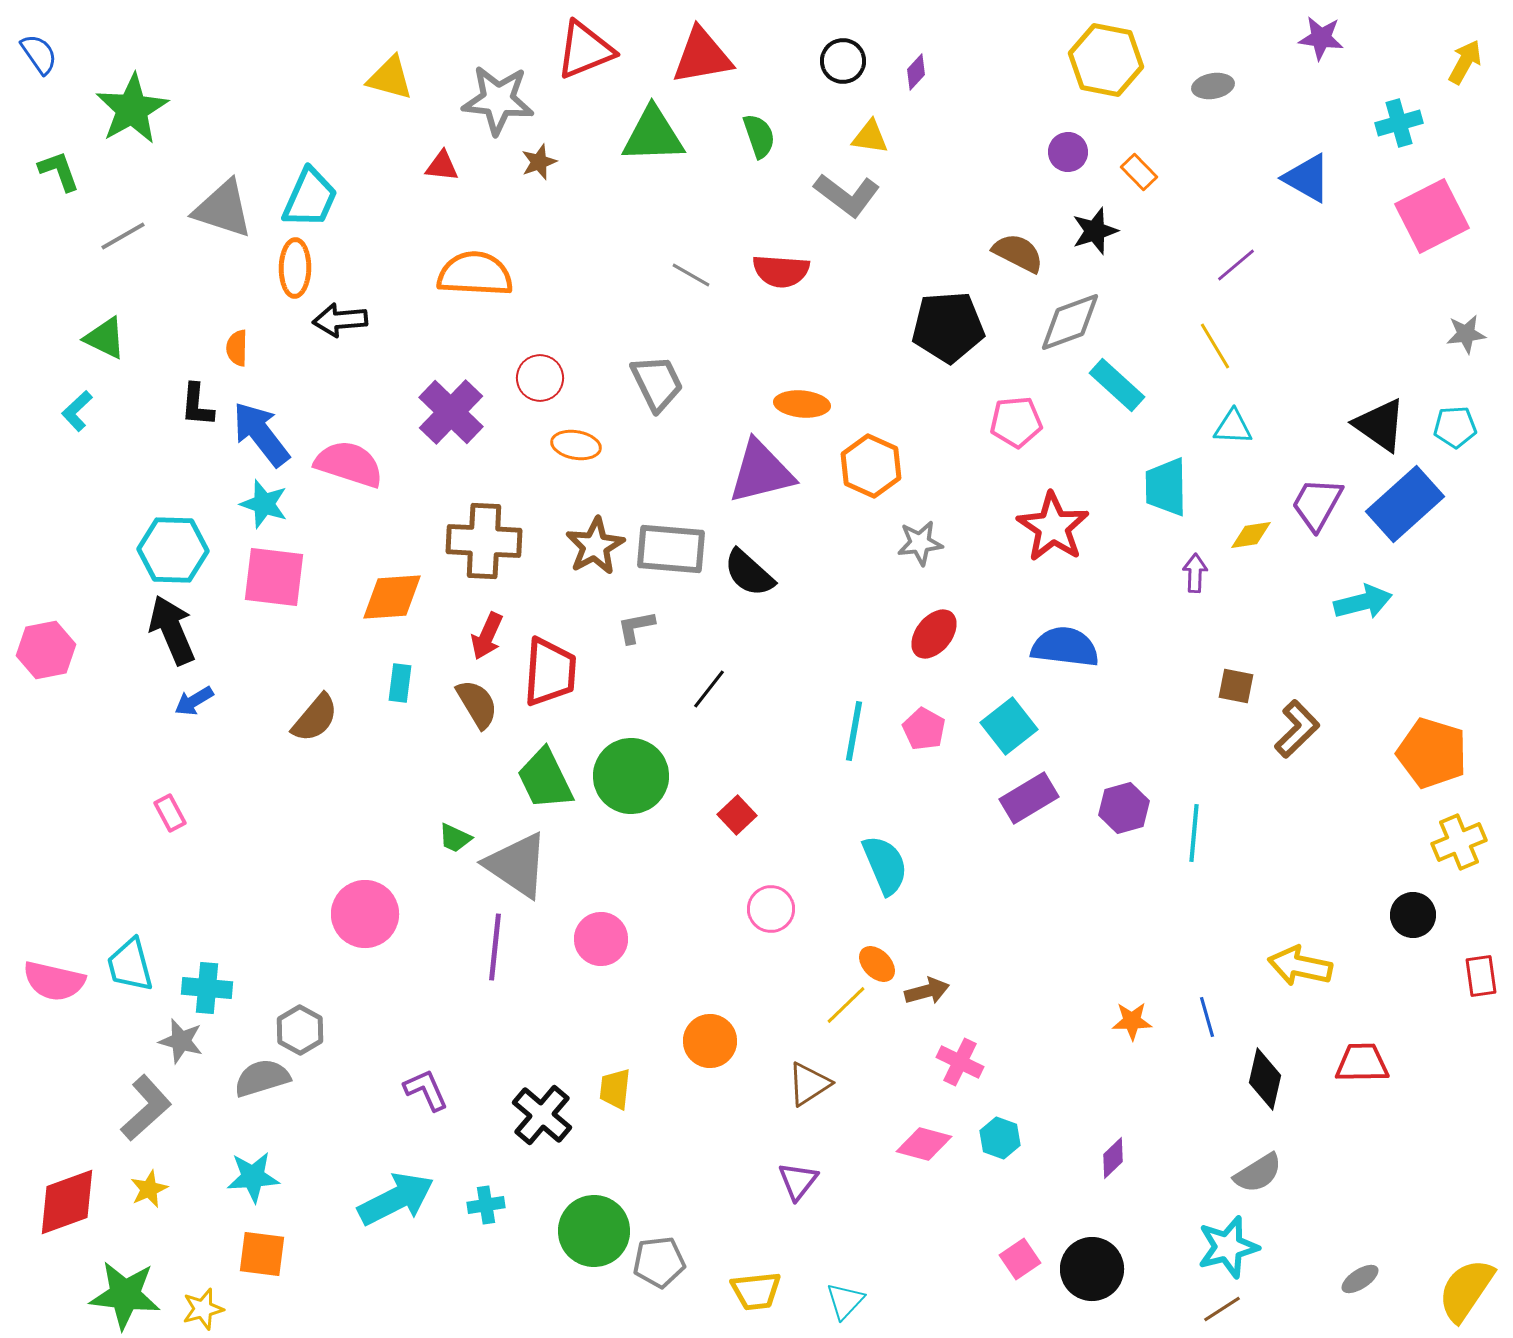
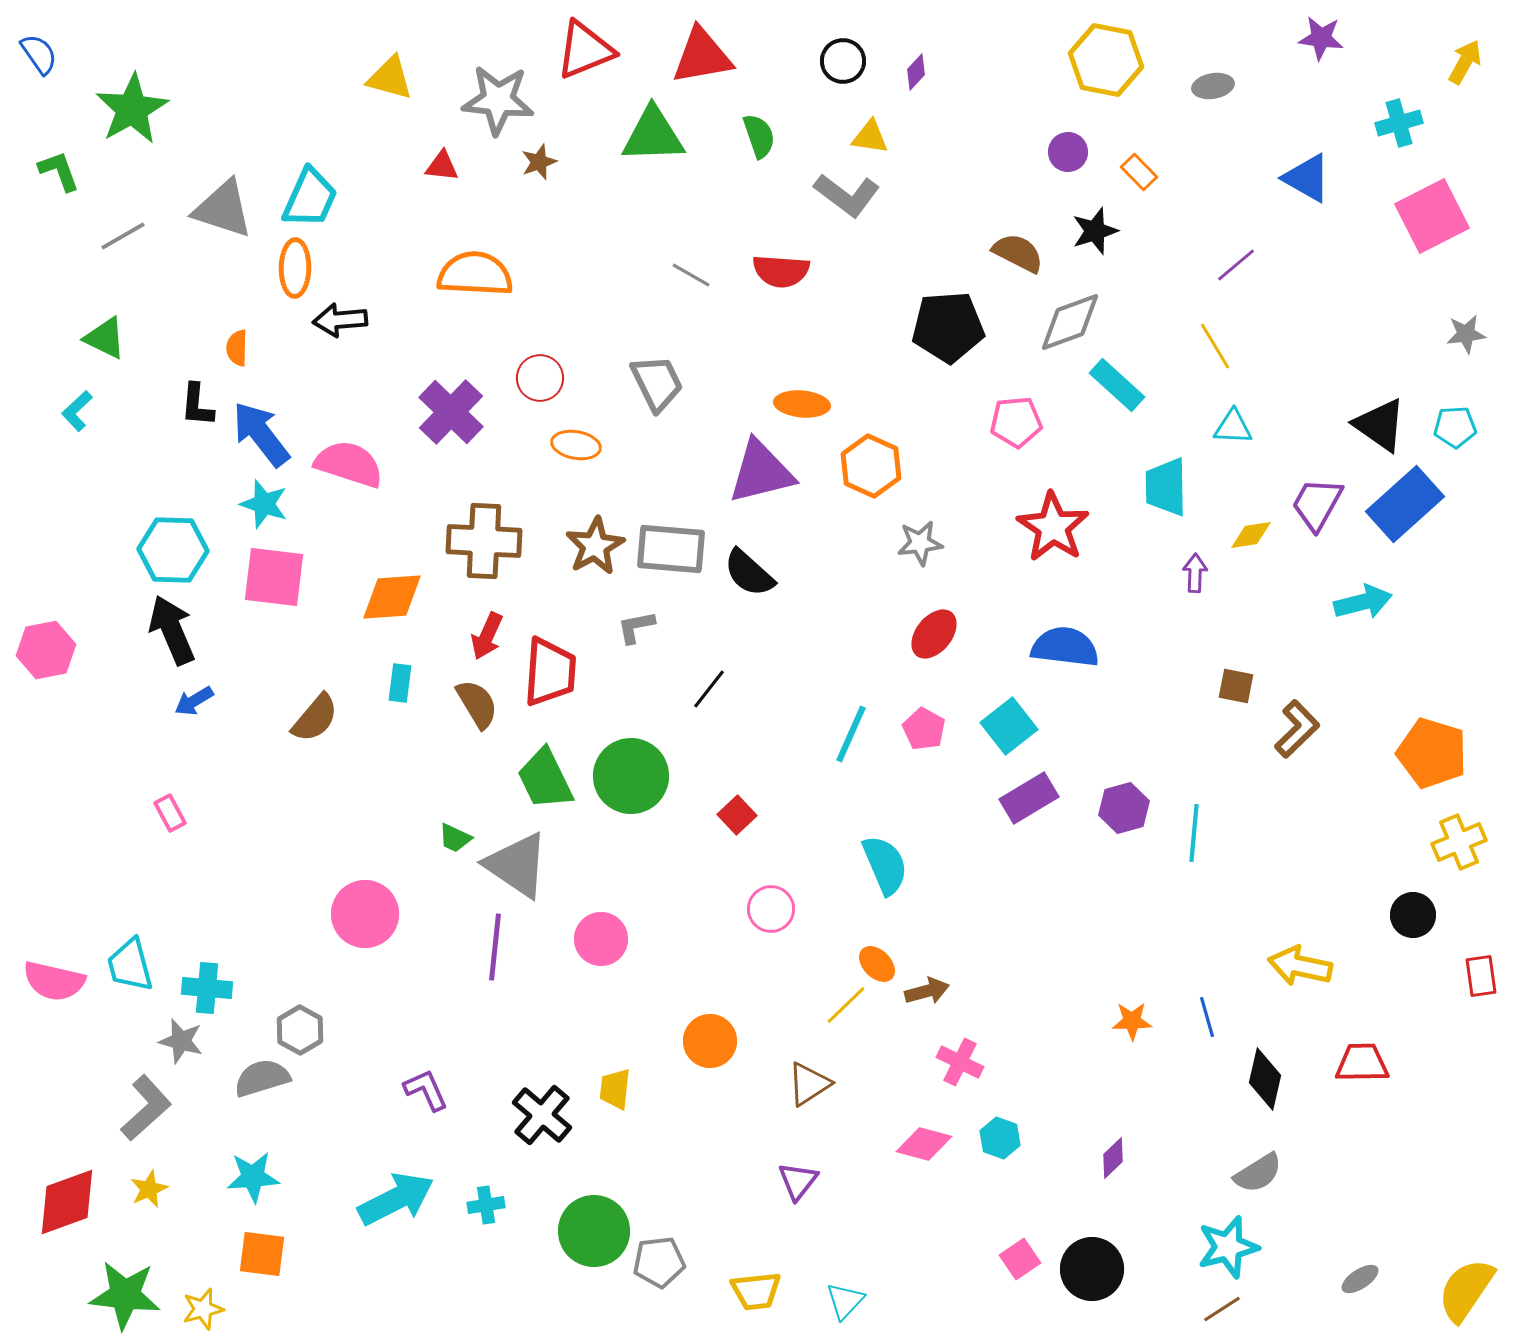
cyan line at (854, 731): moved 3 px left, 3 px down; rotated 14 degrees clockwise
